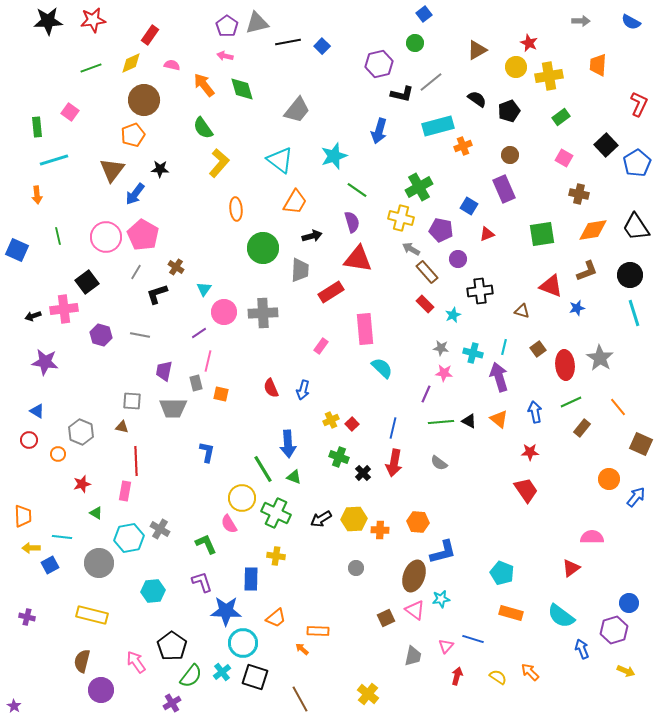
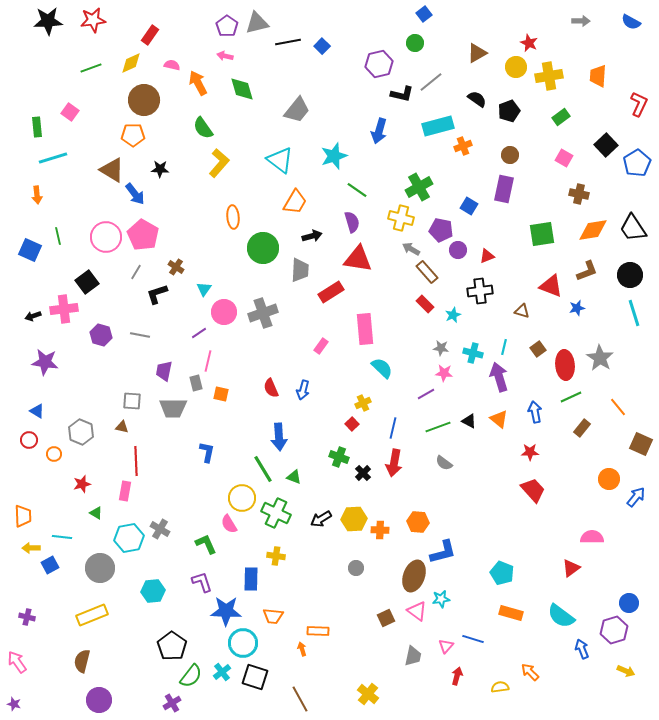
brown triangle at (477, 50): moved 3 px down
orange trapezoid at (598, 65): moved 11 px down
orange arrow at (204, 85): moved 6 px left, 2 px up; rotated 10 degrees clockwise
orange pentagon at (133, 135): rotated 20 degrees clockwise
cyan line at (54, 160): moved 1 px left, 2 px up
brown triangle at (112, 170): rotated 36 degrees counterclockwise
purple rectangle at (504, 189): rotated 36 degrees clockwise
blue arrow at (135, 194): rotated 75 degrees counterclockwise
orange ellipse at (236, 209): moved 3 px left, 8 px down
black trapezoid at (636, 227): moved 3 px left, 1 px down
red triangle at (487, 234): moved 22 px down
blue square at (17, 250): moved 13 px right
purple circle at (458, 259): moved 9 px up
gray cross at (263, 313): rotated 16 degrees counterclockwise
purple line at (426, 394): rotated 36 degrees clockwise
green line at (571, 402): moved 5 px up
yellow cross at (331, 420): moved 32 px right, 17 px up
green line at (441, 422): moved 3 px left, 5 px down; rotated 15 degrees counterclockwise
blue arrow at (288, 444): moved 9 px left, 7 px up
orange circle at (58, 454): moved 4 px left
gray semicircle at (439, 463): moved 5 px right
red trapezoid at (526, 490): moved 7 px right; rotated 8 degrees counterclockwise
gray circle at (99, 563): moved 1 px right, 5 px down
pink triangle at (415, 610): moved 2 px right, 1 px down
yellow rectangle at (92, 615): rotated 36 degrees counterclockwise
orange trapezoid at (276, 618): moved 3 px left, 2 px up; rotated 45 degrees clockwise
orange arrow at (302, 649): rotated 32 degrees clockwise
pink arrow at (136, 662): moved 119 px left
yellow semicircle at (498, 677): moved 2 px right, 10 px down; rotated 42 degrees counterclockwise
purple circle at (101, 690): moved 2 px left, 10 px down
purple star at (14, 706): moved 2 px up; rotated 16 degrees counterclockwise
